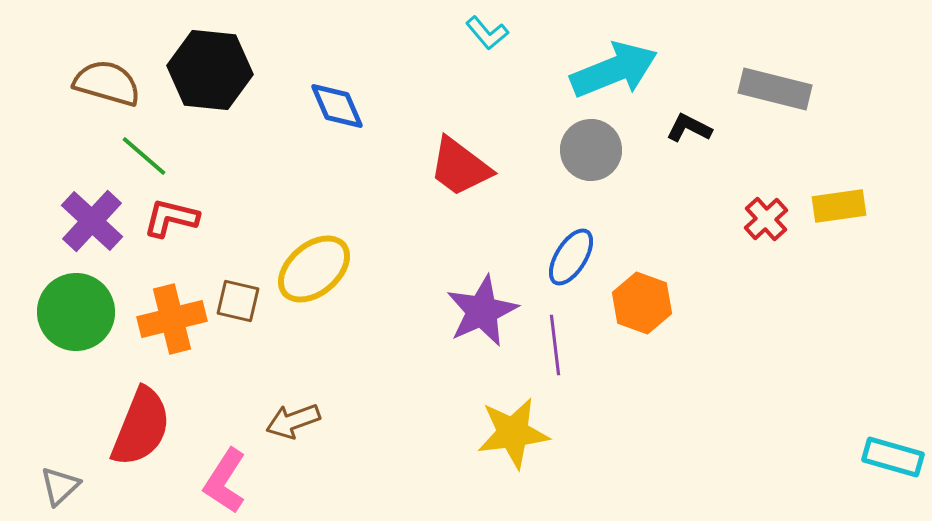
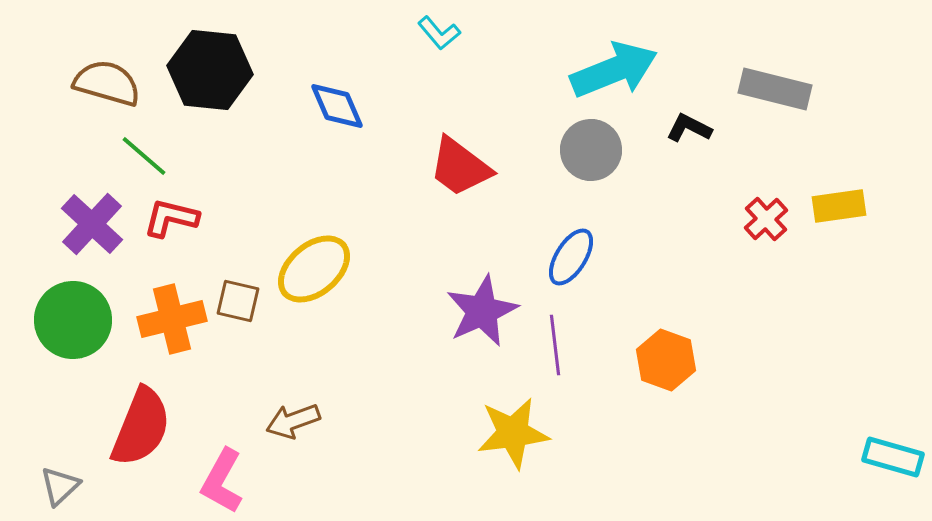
cyan L-shape: moved 48 px left
purple cross: moved 3 px down
orange hexagon: moved 24 px right, 57 px down
green circle: moved 3 px left, 8 px down
pink L-shape: moved 3 px left; rotated 4 degrees counterclockwise
